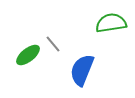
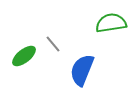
green ellipse: moved 4 px left, 1 px down
